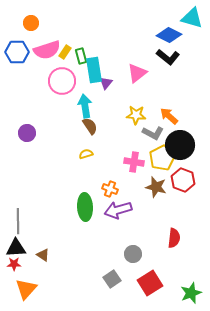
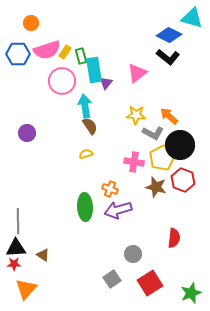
blue hexagon: moved 1 px right, 2 px down
